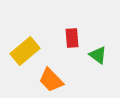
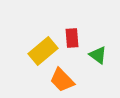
yellow rectangle: moved 18 px right
orange trapezoid: moved 11 px right
